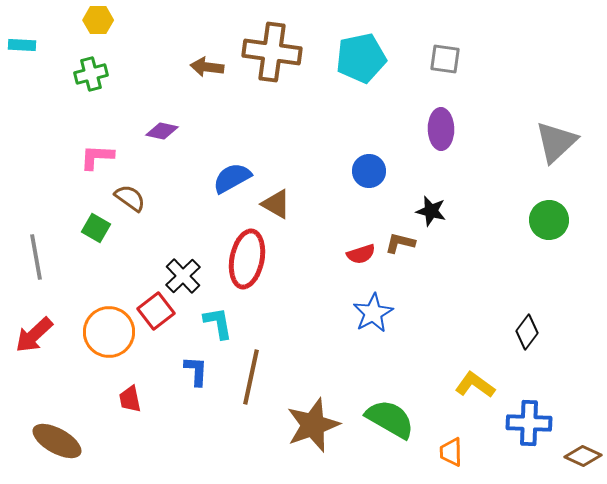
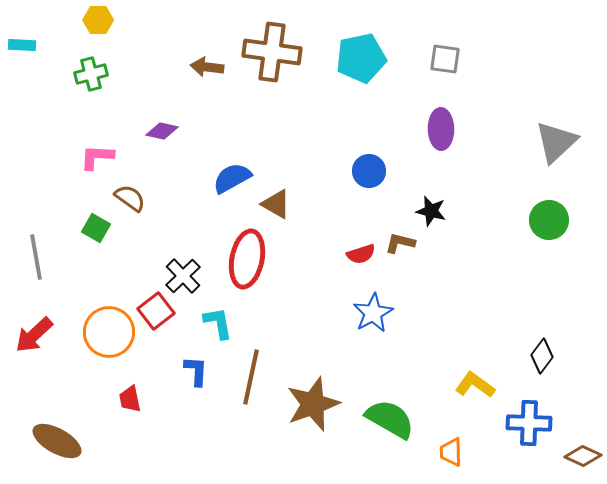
black diamond: moved 15 px right, 24 px down
brown star: moved 21 px up
